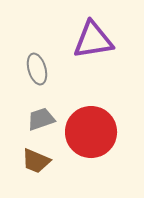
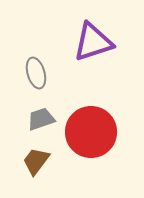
purple triangle: moved 2 px down; rotated 9 degrees counterclockwise
gray ellipse: moved 1 px left, 4 px down
brown trapezoid: rotated 104 degrees clockwise
